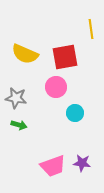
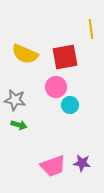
gray star: moved 1 px left, 2 px down
cyan circle: moved 5 px left, 8 px up
